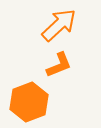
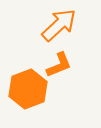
orange hexagon: moved 1 px left, 13 px up
